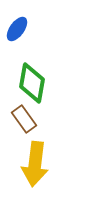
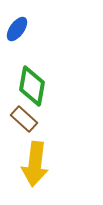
green diamond: moved 3 px down
brown rectangle: rotated 12 degrees counterclockwise
